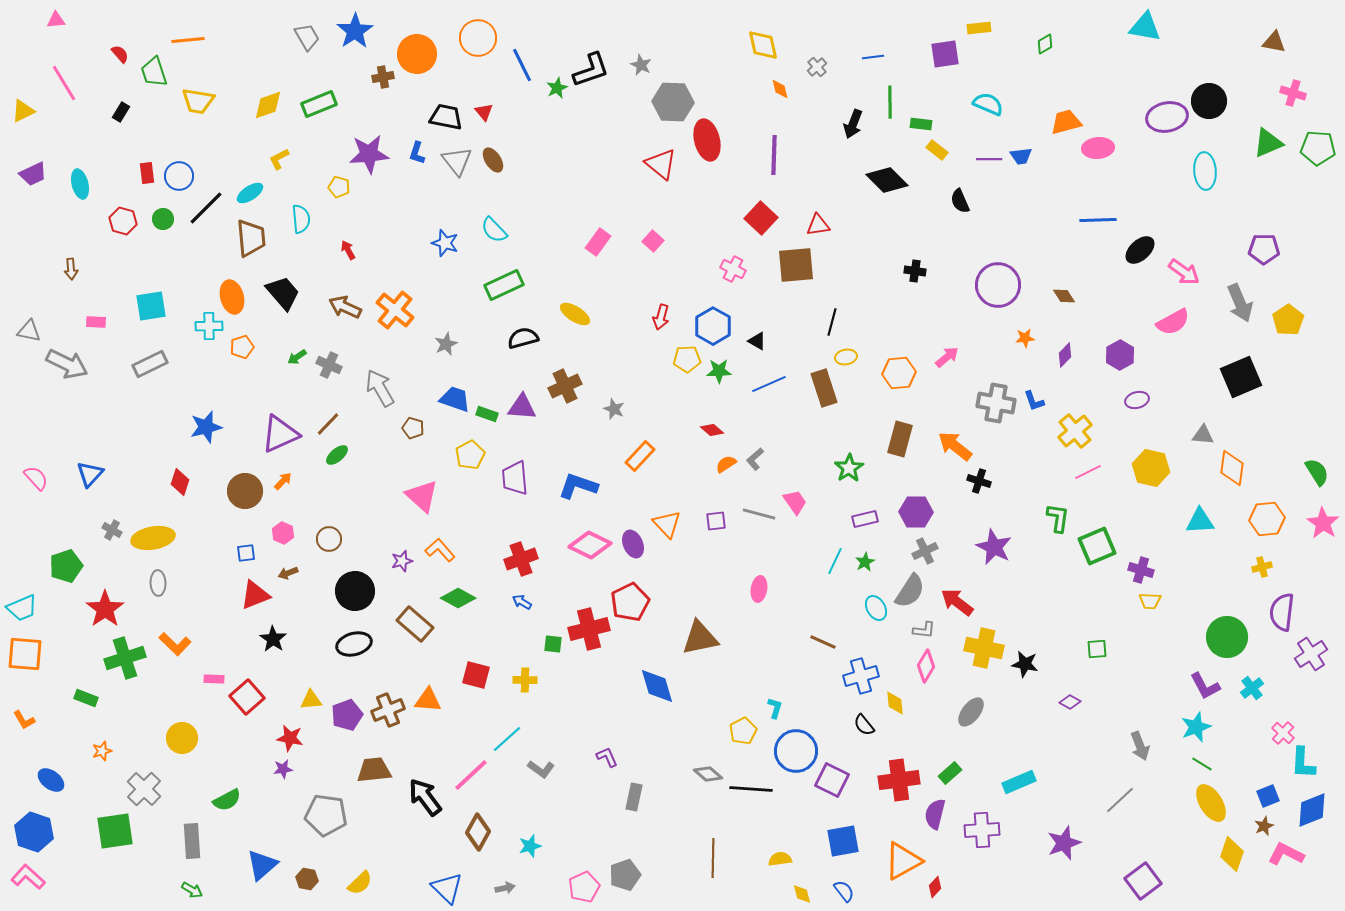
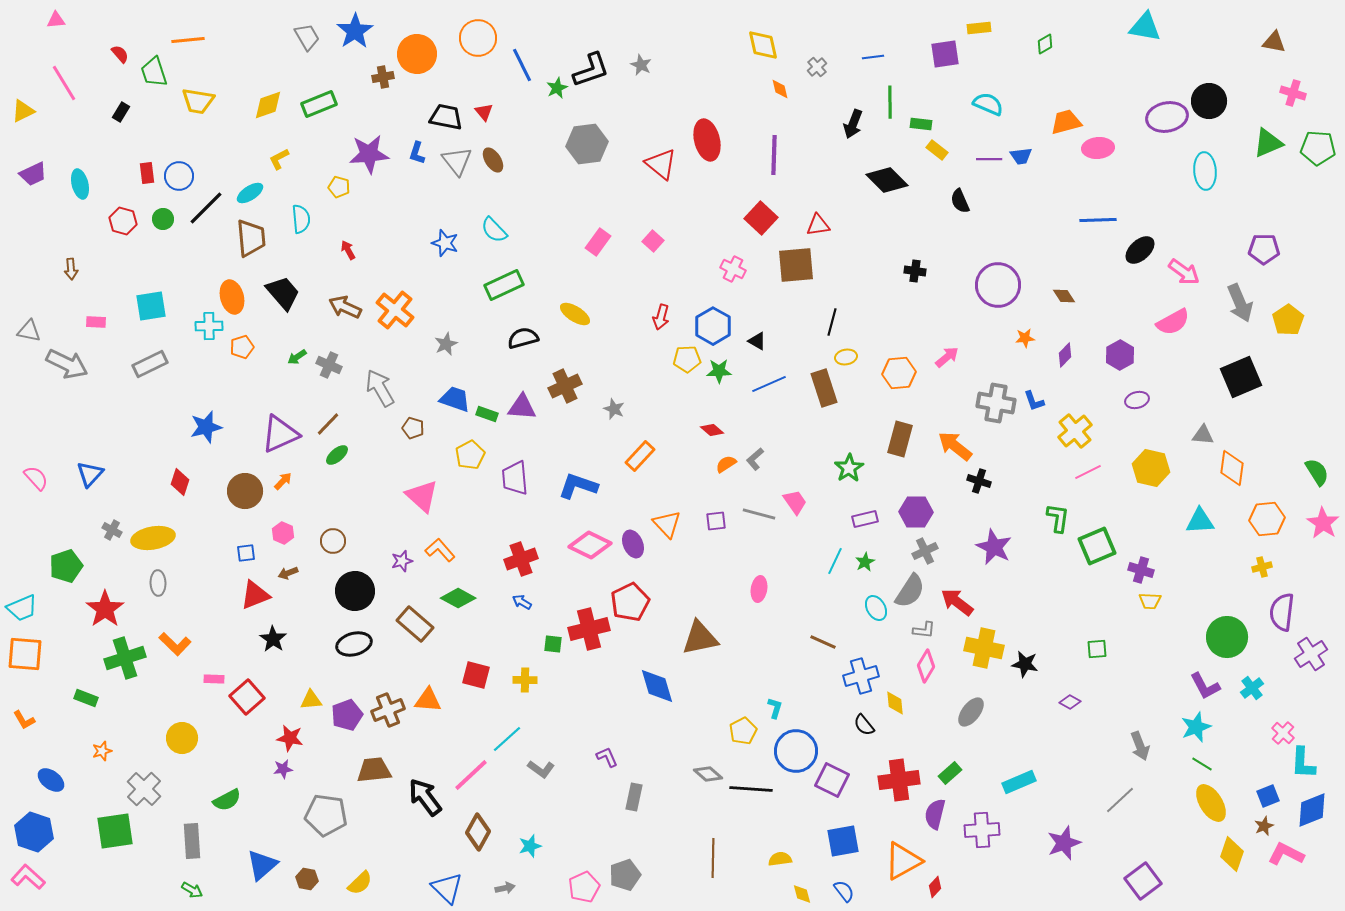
gray hexagon at (673, 102): moved 86 px left, 42 px down; rotated 9 degrees counterclockwise
brown circle at (329, 539): moved 4 px right, 2 px down
